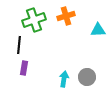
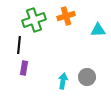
cyan arrow: moved 1 px left, 2 px down
